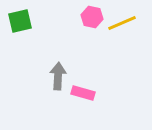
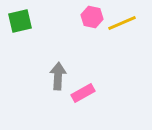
pink rectangle: rotated 45 degrees counterclockwise
